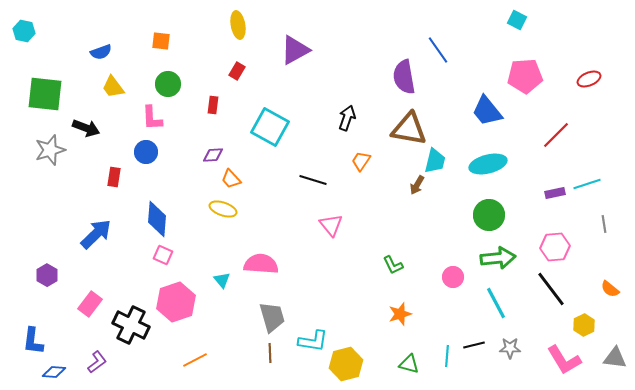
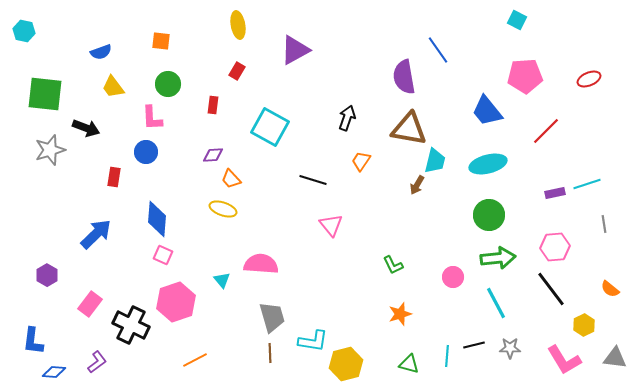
red line at (556, 135): moved 10 px left, 4 px up
